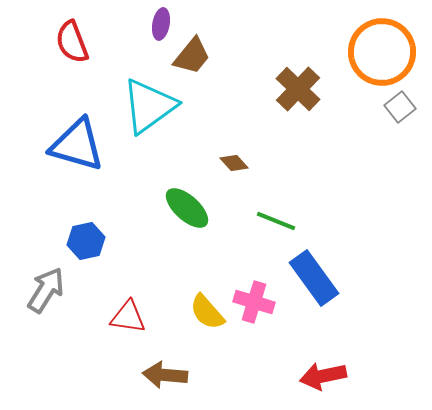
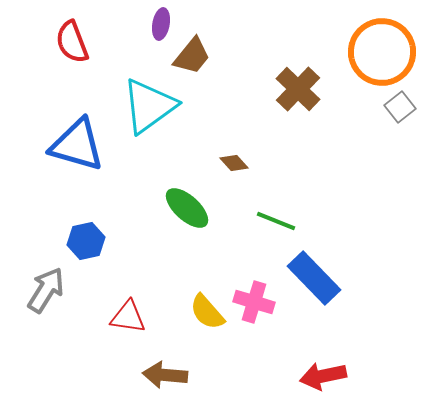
blue rectangle: rotated 8 degrees counterclockwise
